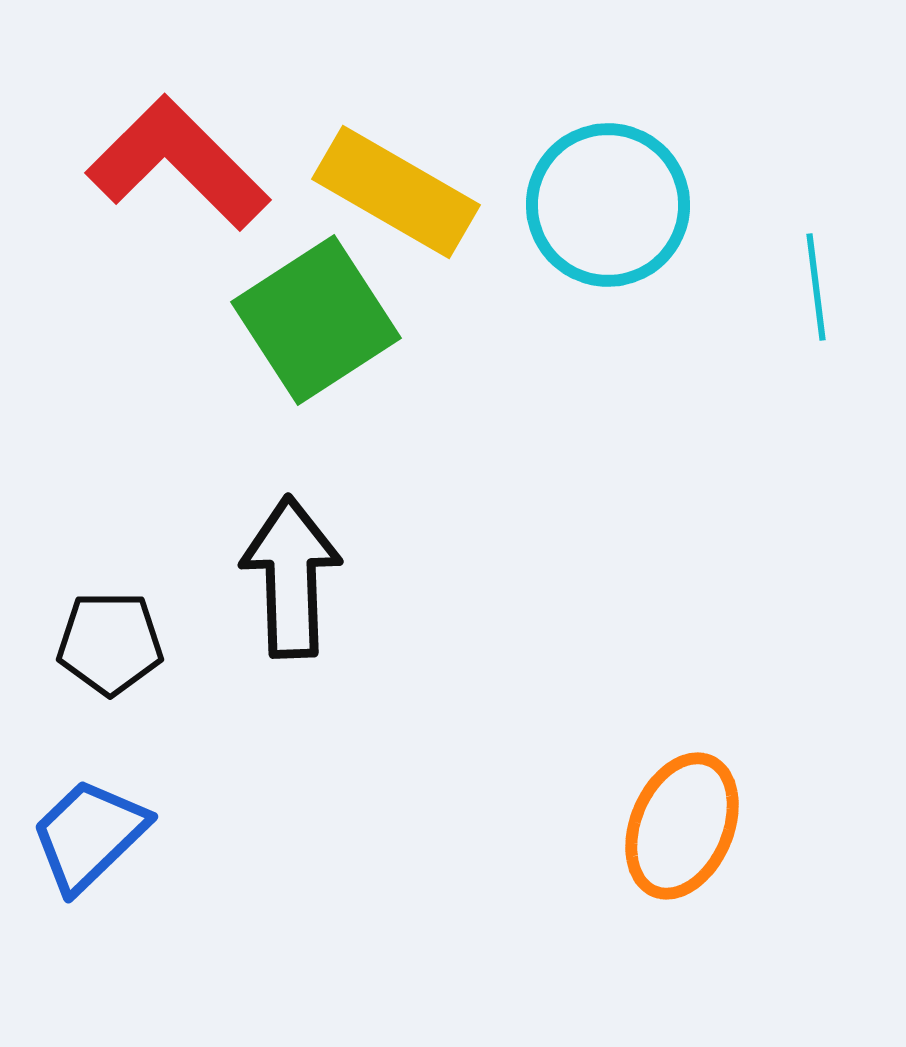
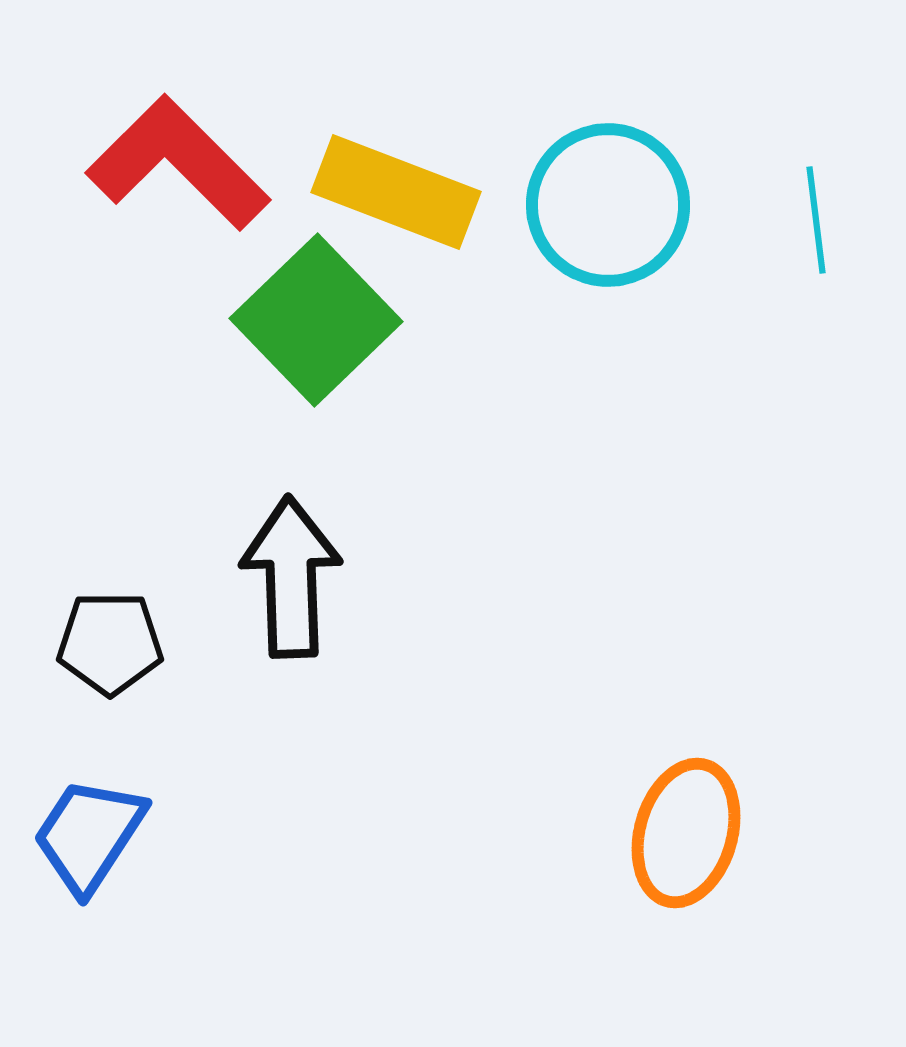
yellow rectangle: rotated 9 degrees counterclockwise
cyan line: moved 67 px up
green square: rotated 11 degrees counterclockwise
orange ellipse: moved 4 px right, 7 px down; rotated 7 degrees counterclockwise
blue trapezoid: rotated 13 degrees counterclockwise
